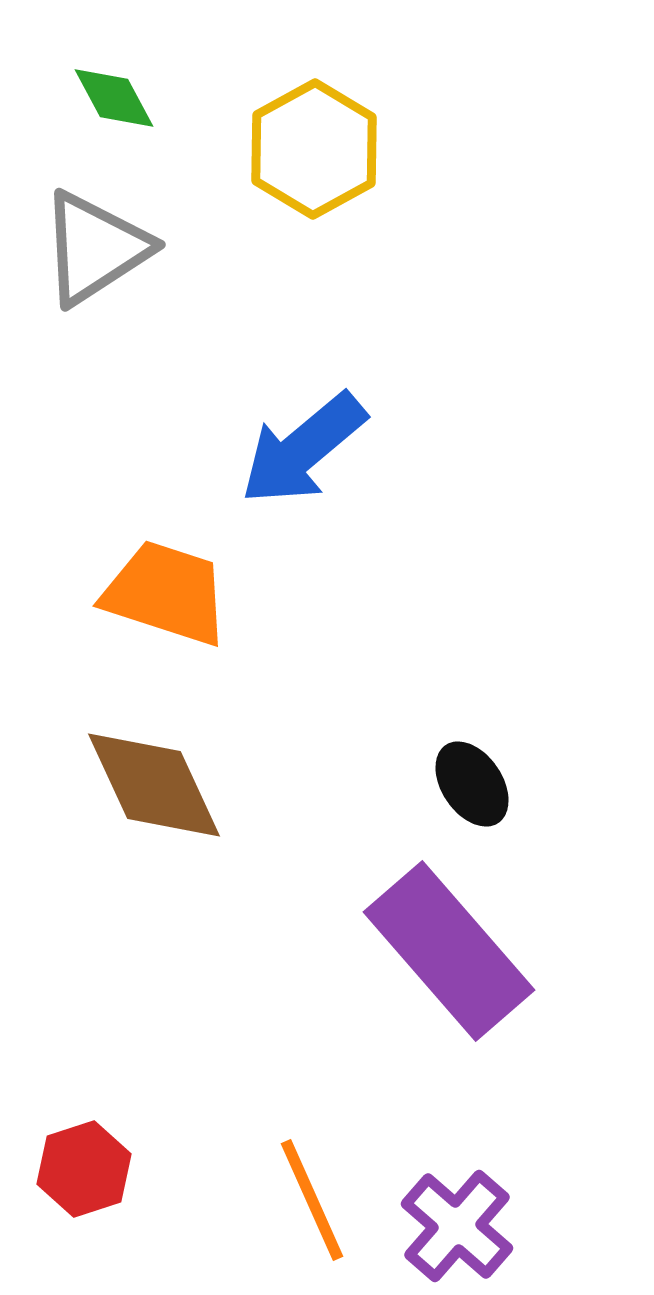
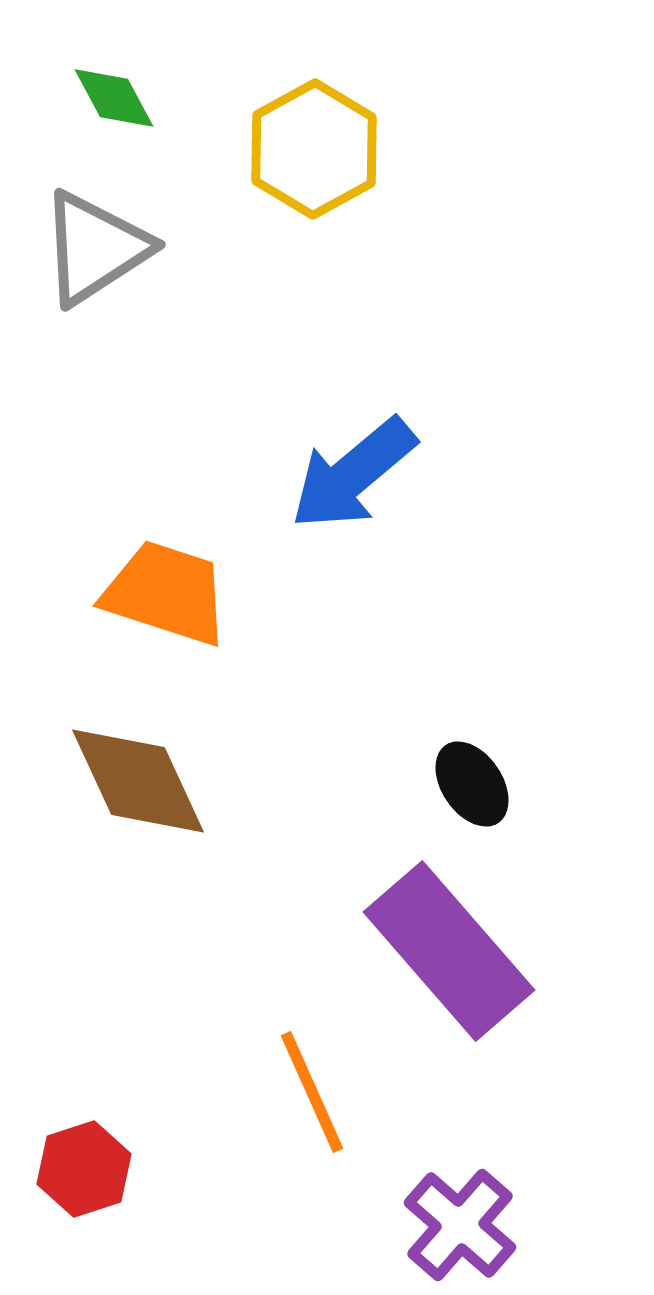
blue arrow: moved 50 px right, 25 px down
brown diamond: moved 16 px left, 4 px up
orange line: moved 108 px up
purple cross: moved 3 px right, 1 px up
